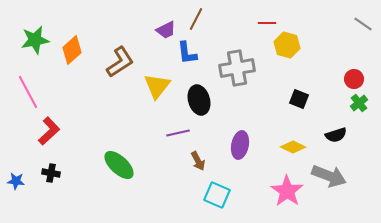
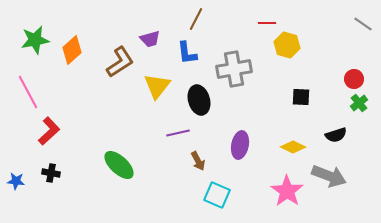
purple trapezoid: moved 16 px left, 9 px down; rotated 10 degrees clockwise
gray cross: moved 3 px left, 1 px down
black square: moved 2 px right, 2 px up; rotated 18 degrees counterclockwise
